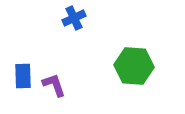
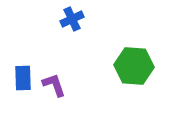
blue cross: moved 2 px left, 1 px down
blue rectangle: moved 2 px down
